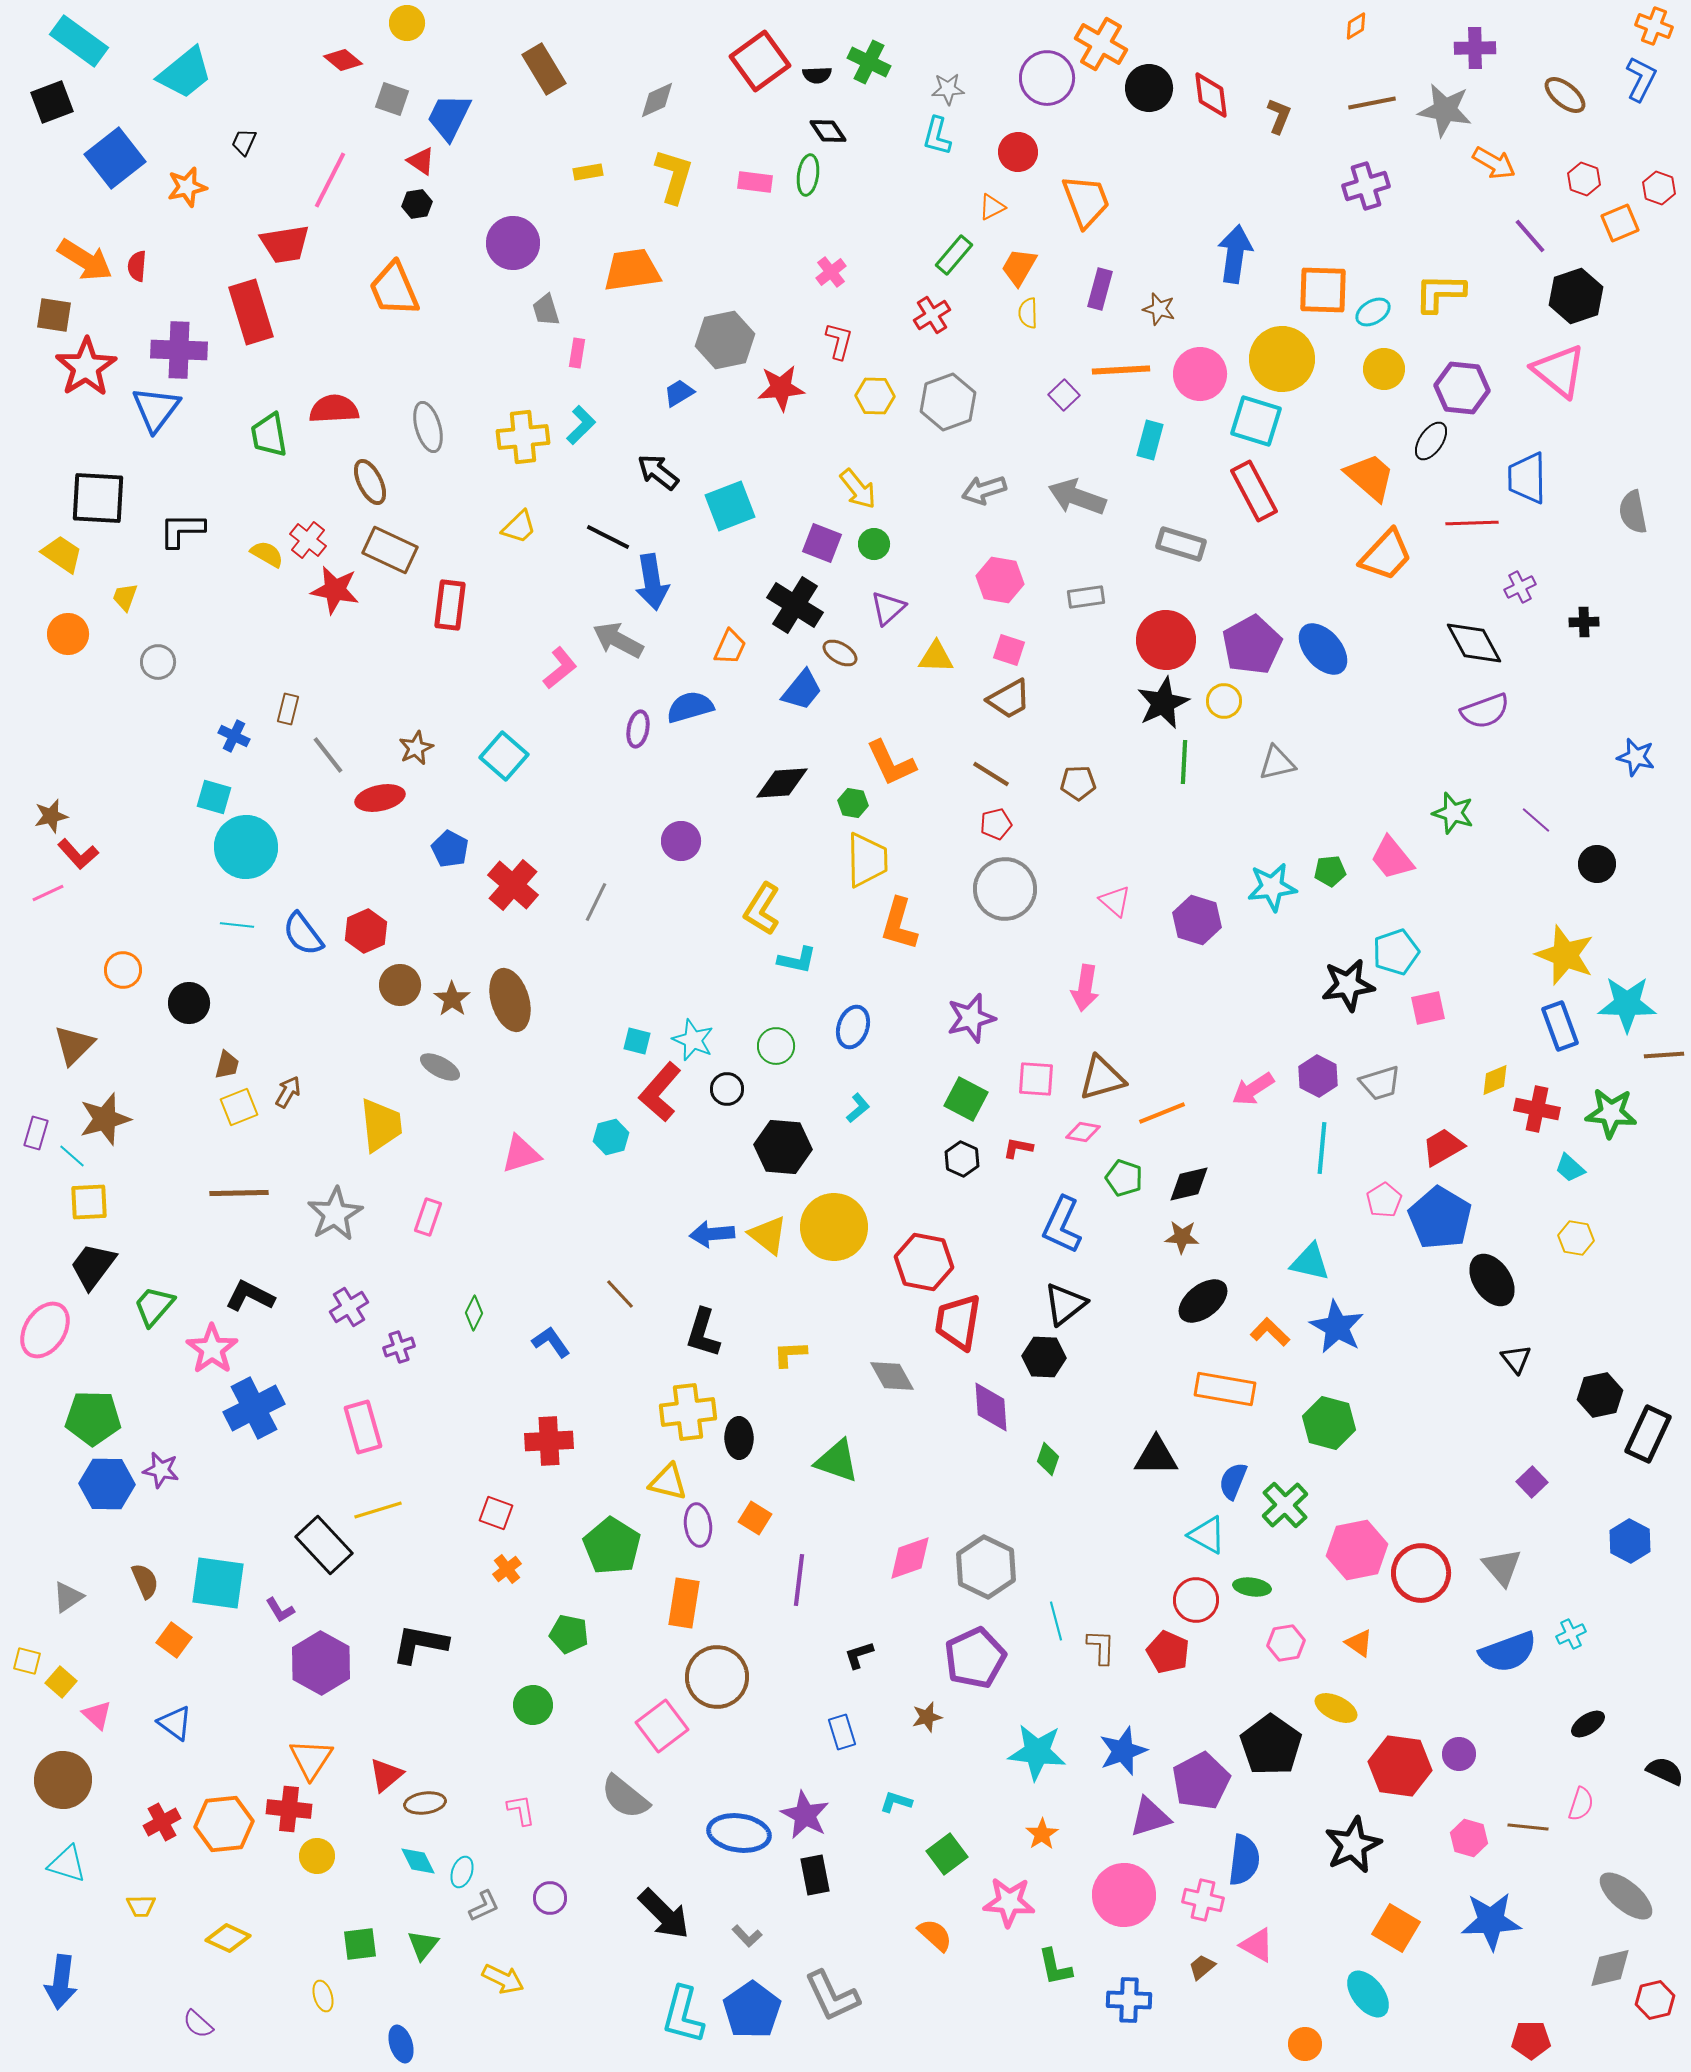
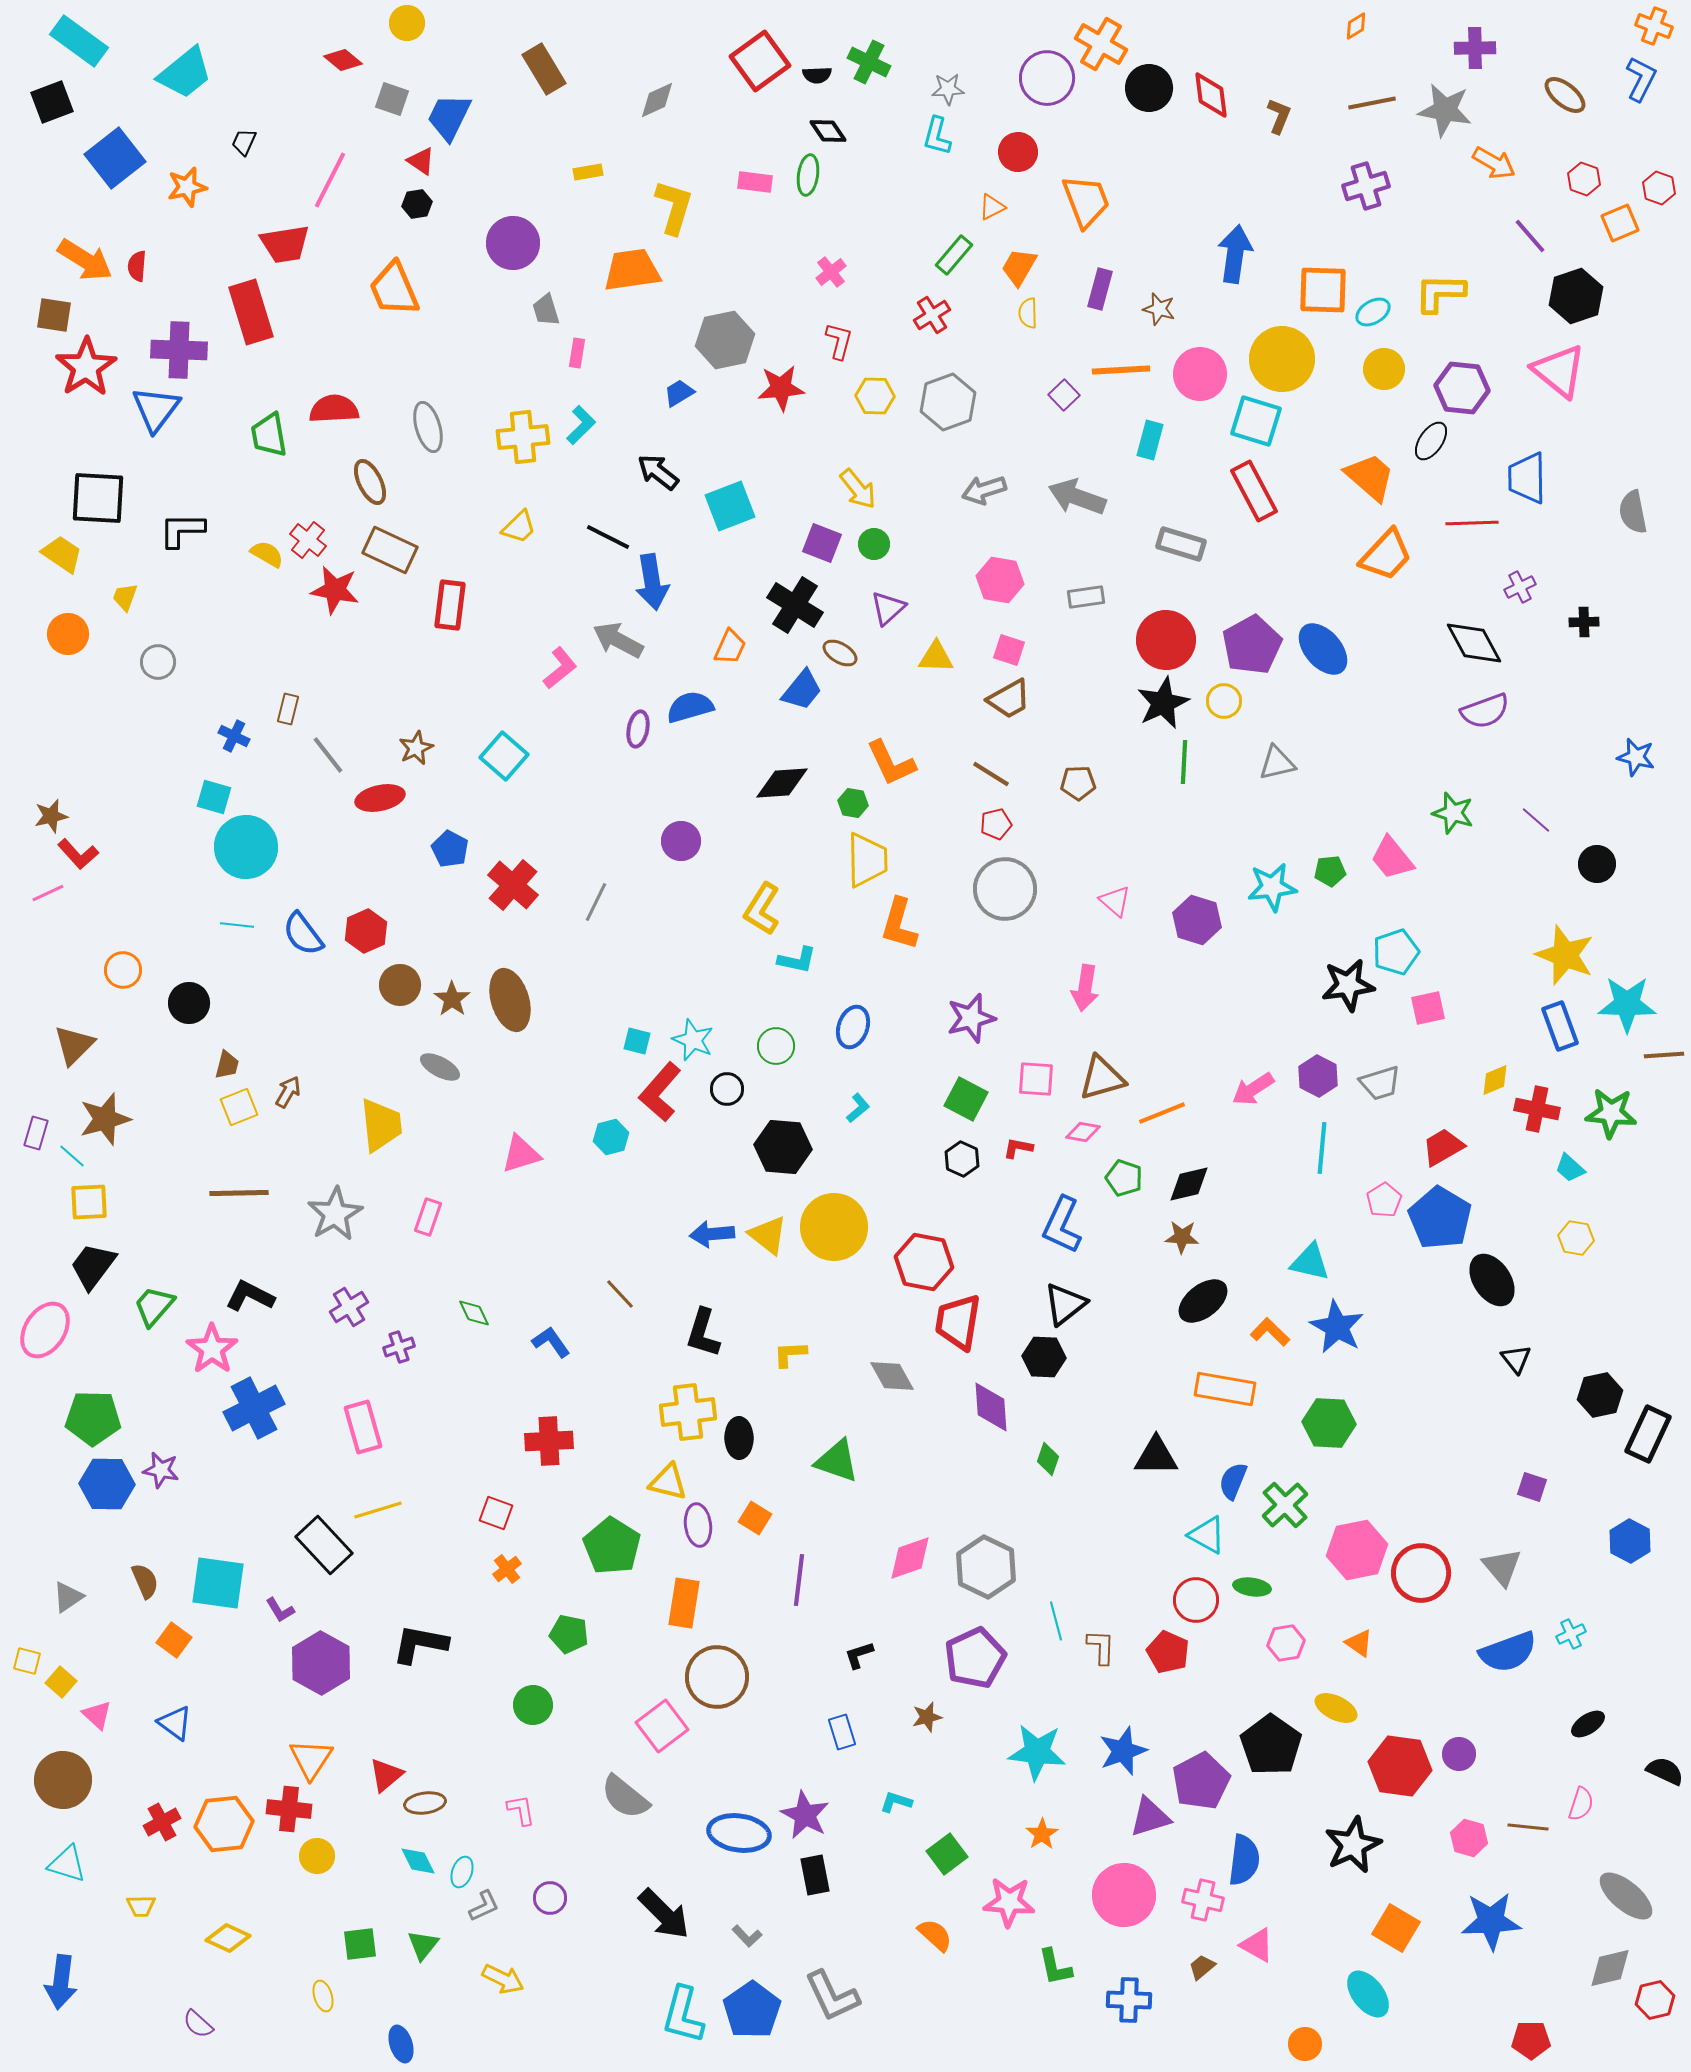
yellow L-shape at (674, 176): moved 31 px down
green diamond at (474, 1313): rotated 52 degrees counterclockwise
green hexagon at (1329, 1423): rotated 12 degrees counterclockwise
purple square at (1532, 1482): moved 5 px down; rotated 28 degrees counterclockwise
